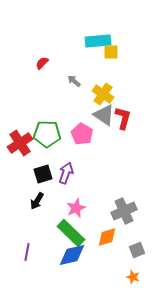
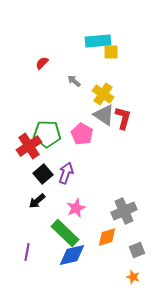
red cross: moved 9 px right, 3 px down
black square: rotated 24 degrees counterclockwise
black arrow: rotated 18 degrees clockwise
green rectangle: moved 6 px left
